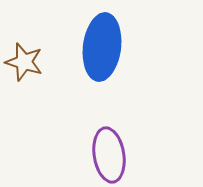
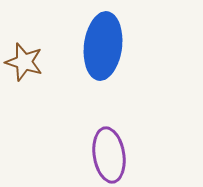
blue ellipse: moved 1 px right, 1 px up
